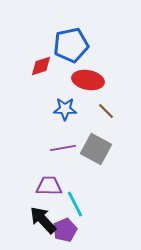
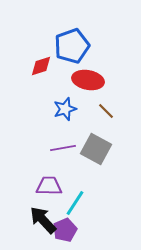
blue pentagon: moved 1 px right, 1 px down; rotated 8 degrees counterclockwise
blue star: rotated 20 degrees counterclockwise
cyan line: moved 1 px up; rotated 60 degrees clockwise
